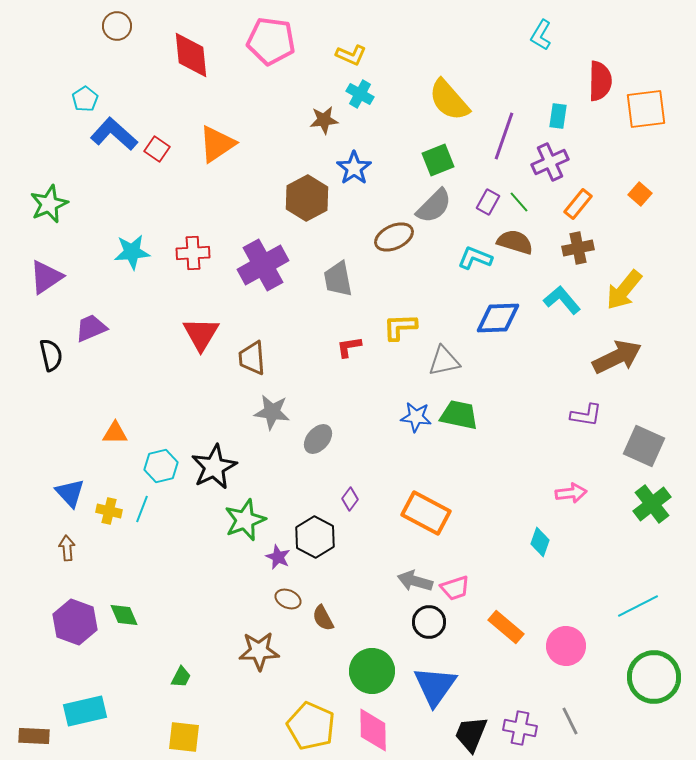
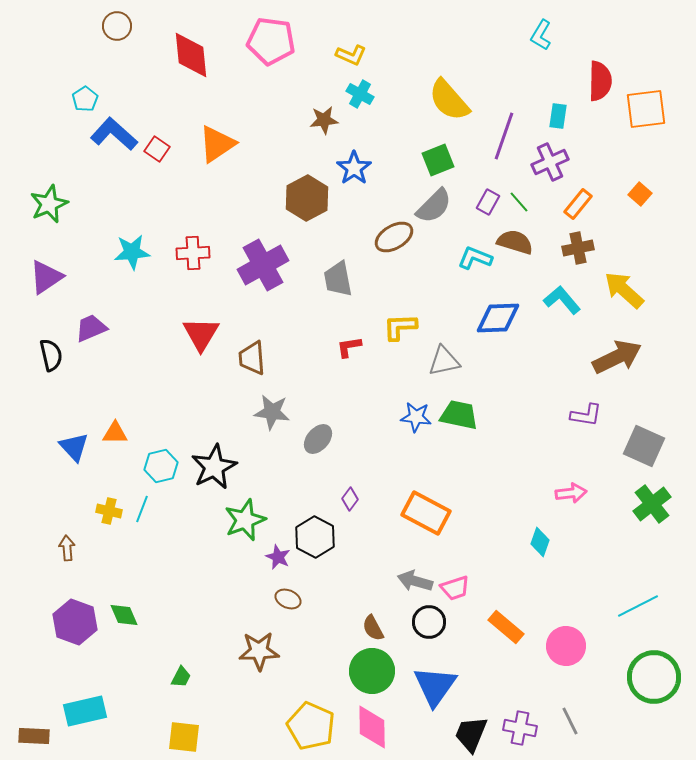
brown ellipse at (394, 237): rotated 6 degrees counterclockwise
yellow arrow at (624, 290): rotated 93 degrees clockwise
blue triangle at (70, 493): moved 4 px right, 46 px up
brown semicircle at (323, 618): moved 50 px right, 10 px down
pink diamond at (373, 730): moved 1 px left, 3 px up
